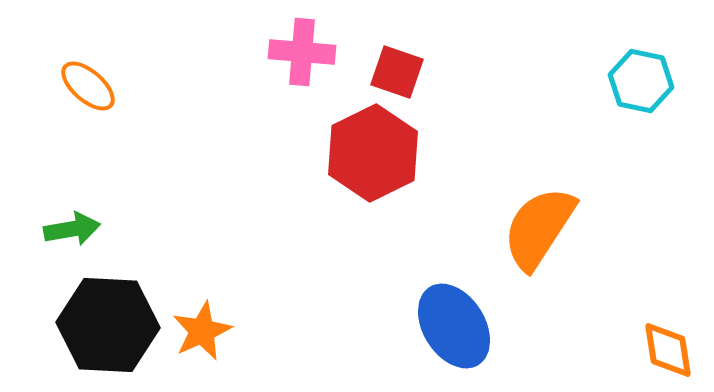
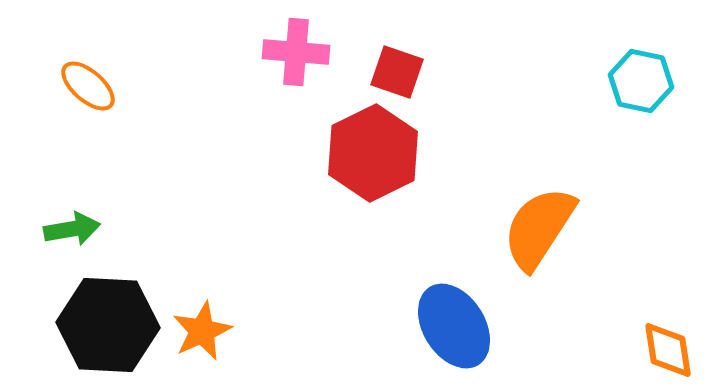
pink cross: moved 6 px left
